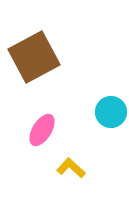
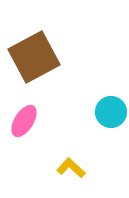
pink ellipse: moved 18 px left, 9 px up
